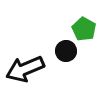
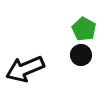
black circle: moved 15 px right, 4 px down
